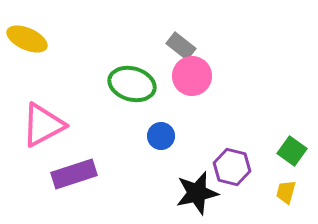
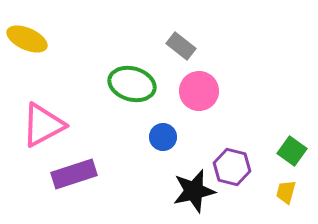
pink circle: moved 7 px right, 15 px down
blue circle: moved 2 px right, 1 px down
black star: moved 3 px left, 2 px up
